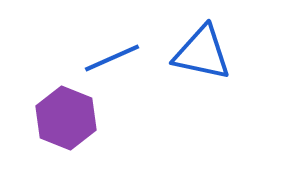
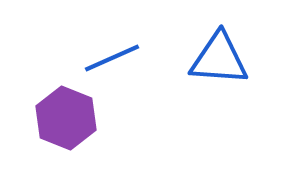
blue triangle: moved 17 px right, 6 px down; rotated 8 degrees counterclockwise
